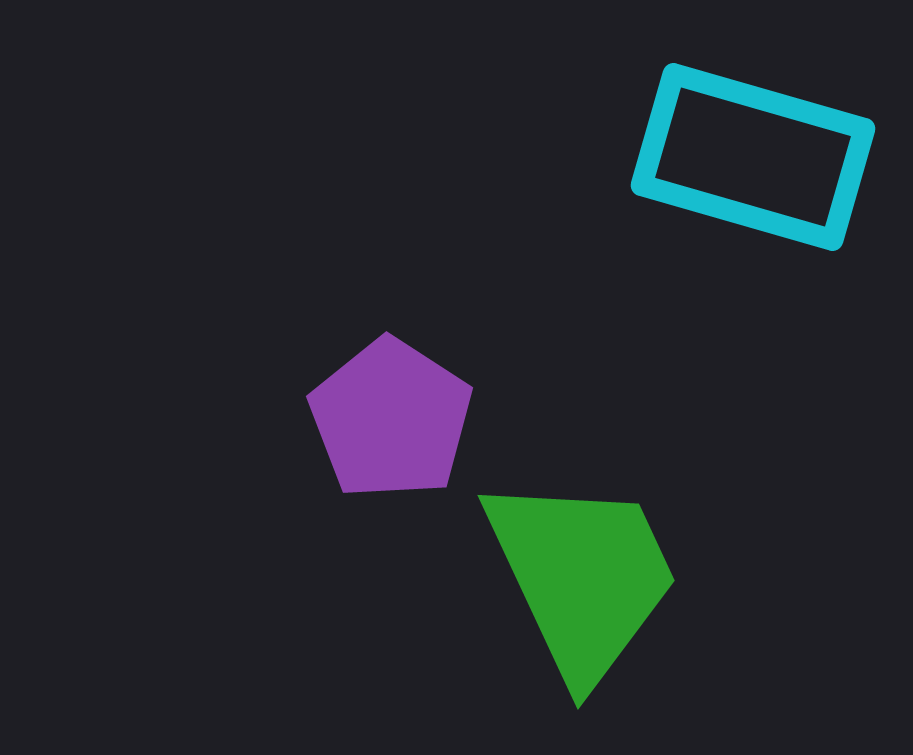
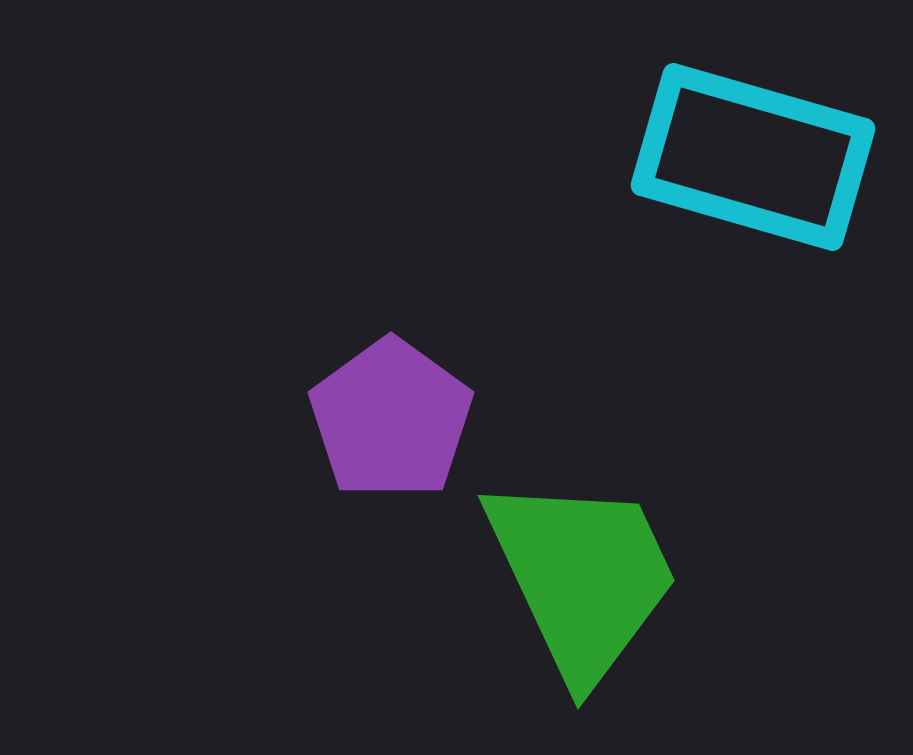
purple pentagon: rotated 3 degrees clockwise
